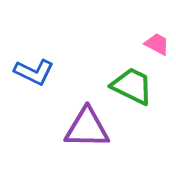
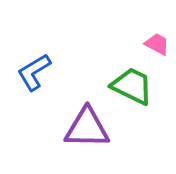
blue L-shape: rotated 123 degrees clockwise
